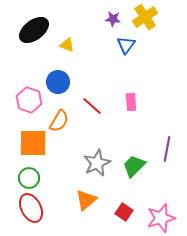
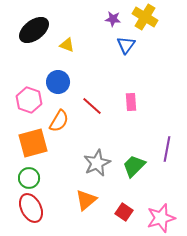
yellow cross: rotated 25 degrees counterclockwise
orange square: rotated 16 degrees counterclockwise
